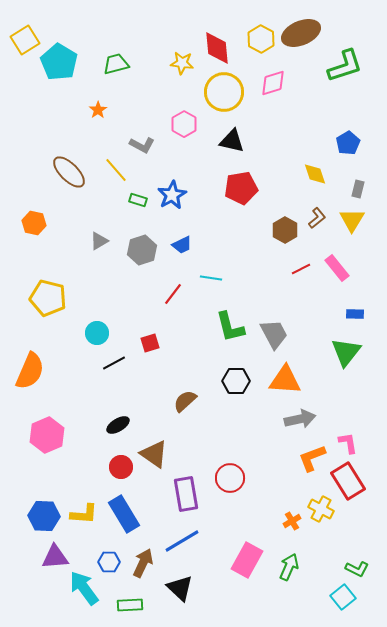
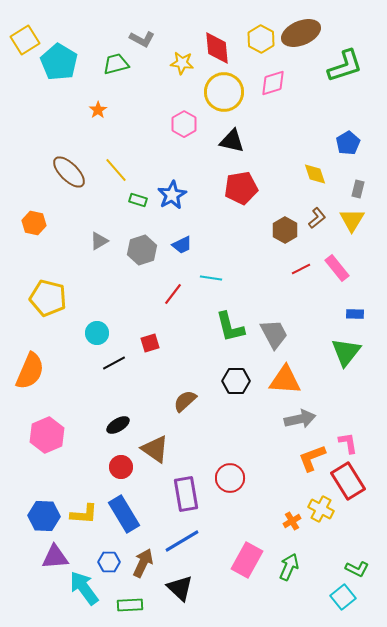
gray L-shape at (142, 145): moved 106 px up
brown triangle at (154, 454): moved 1 px right, 5 px up
